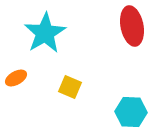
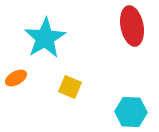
cyan star: moved 5 px down
